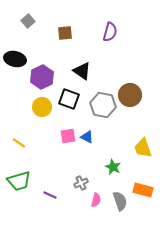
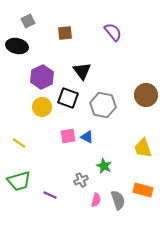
gray square: rotated 16 degrees clockwise
purple semicircle: moved 3 px right; rotated 54 degrees counterclockwise
black ellipse: moved 2 px right, 13 px up
black triangle: rotated 18 degrees clockwise
brown circle: moved 16 px right
black square: moved 1 px left, 1 px up
green star: moved 9 px left, 1 px up
gray cross: moved 3 px up
gray semicircle: moved 2 px left, 1 px up
